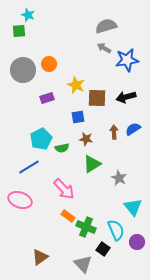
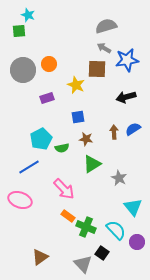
brown square: moved 29 px up
cyan semicircle: rotated 20 degrees counterclockwise
black square: moved 1 px left, 4 px down
